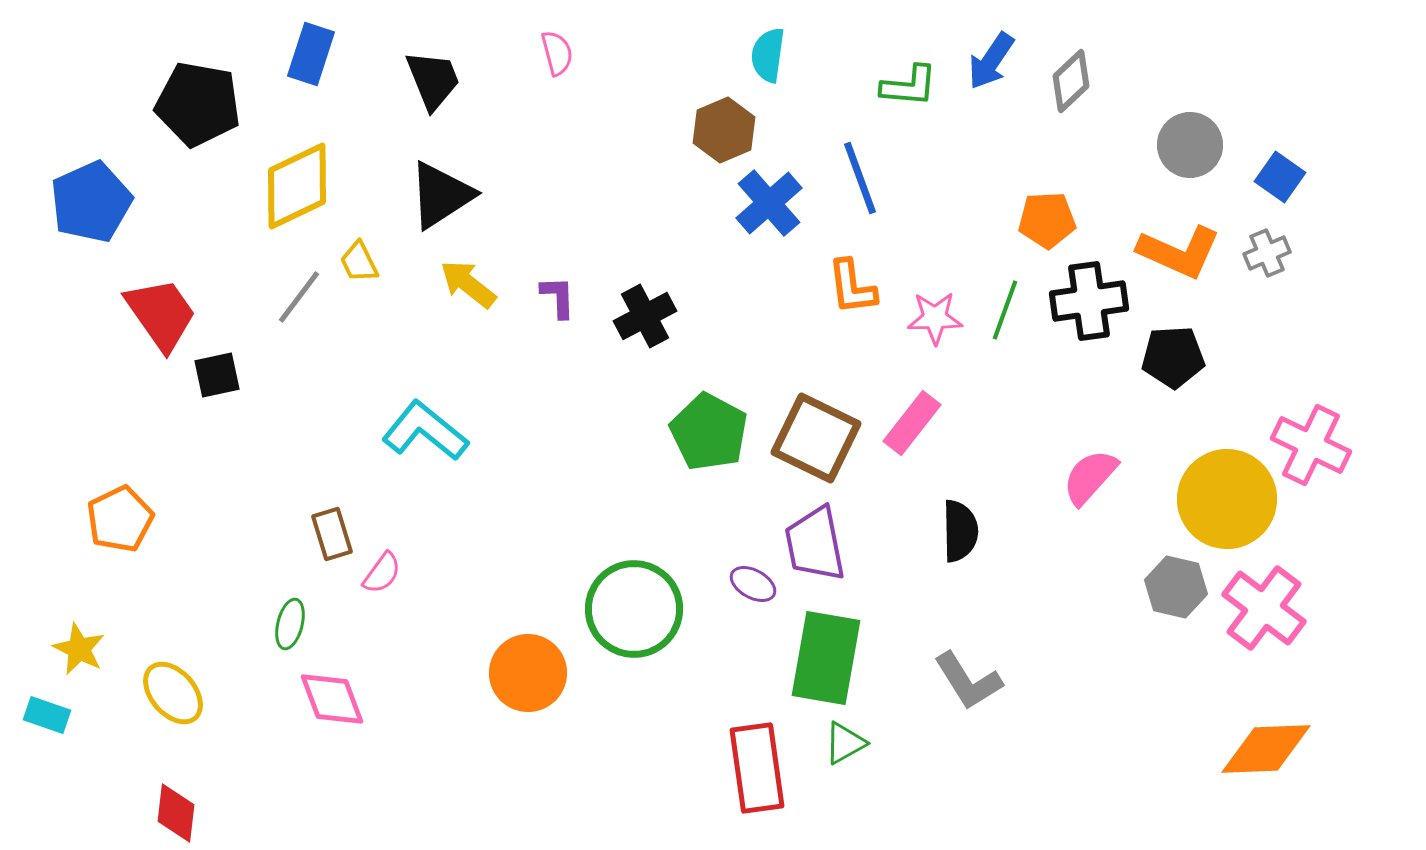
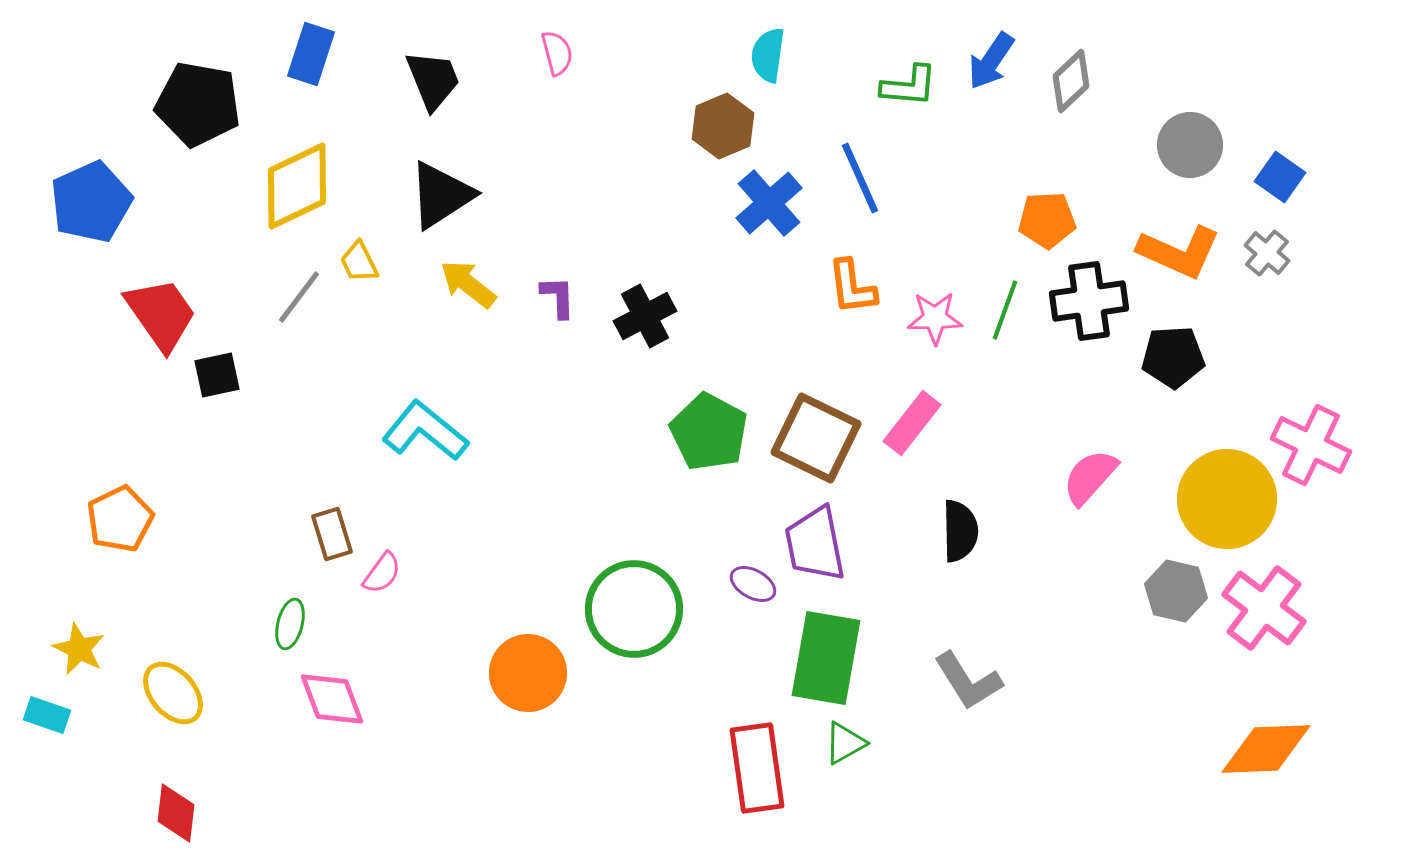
brown hexagon at (724, 130): moved 1 px left, 4 px up
blue line at (860, 178): rotated 4 degrees counterclockwise
gray cross at (1267, 253): rotated 27 degrees counterclockwise
gray hexagon at (1176, 587): moved 4 px down
